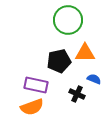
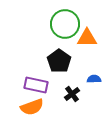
green circle: moved 3 px left, 4 px down
orange triangle: moved 2 px right, 15 px up
black pentagon: rotated 25 degrees counterclockwise
blue semicircle: rotated 24 degrees counterclockwise
black cross: moved 5 px left; rotated 28 degrees clockwise
